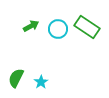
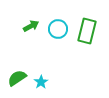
green rectangle: moved 4 px down; rotated 70 degrees clockwise
green semicircle: moved 1 px right; rotated 30 degrees clockwise
